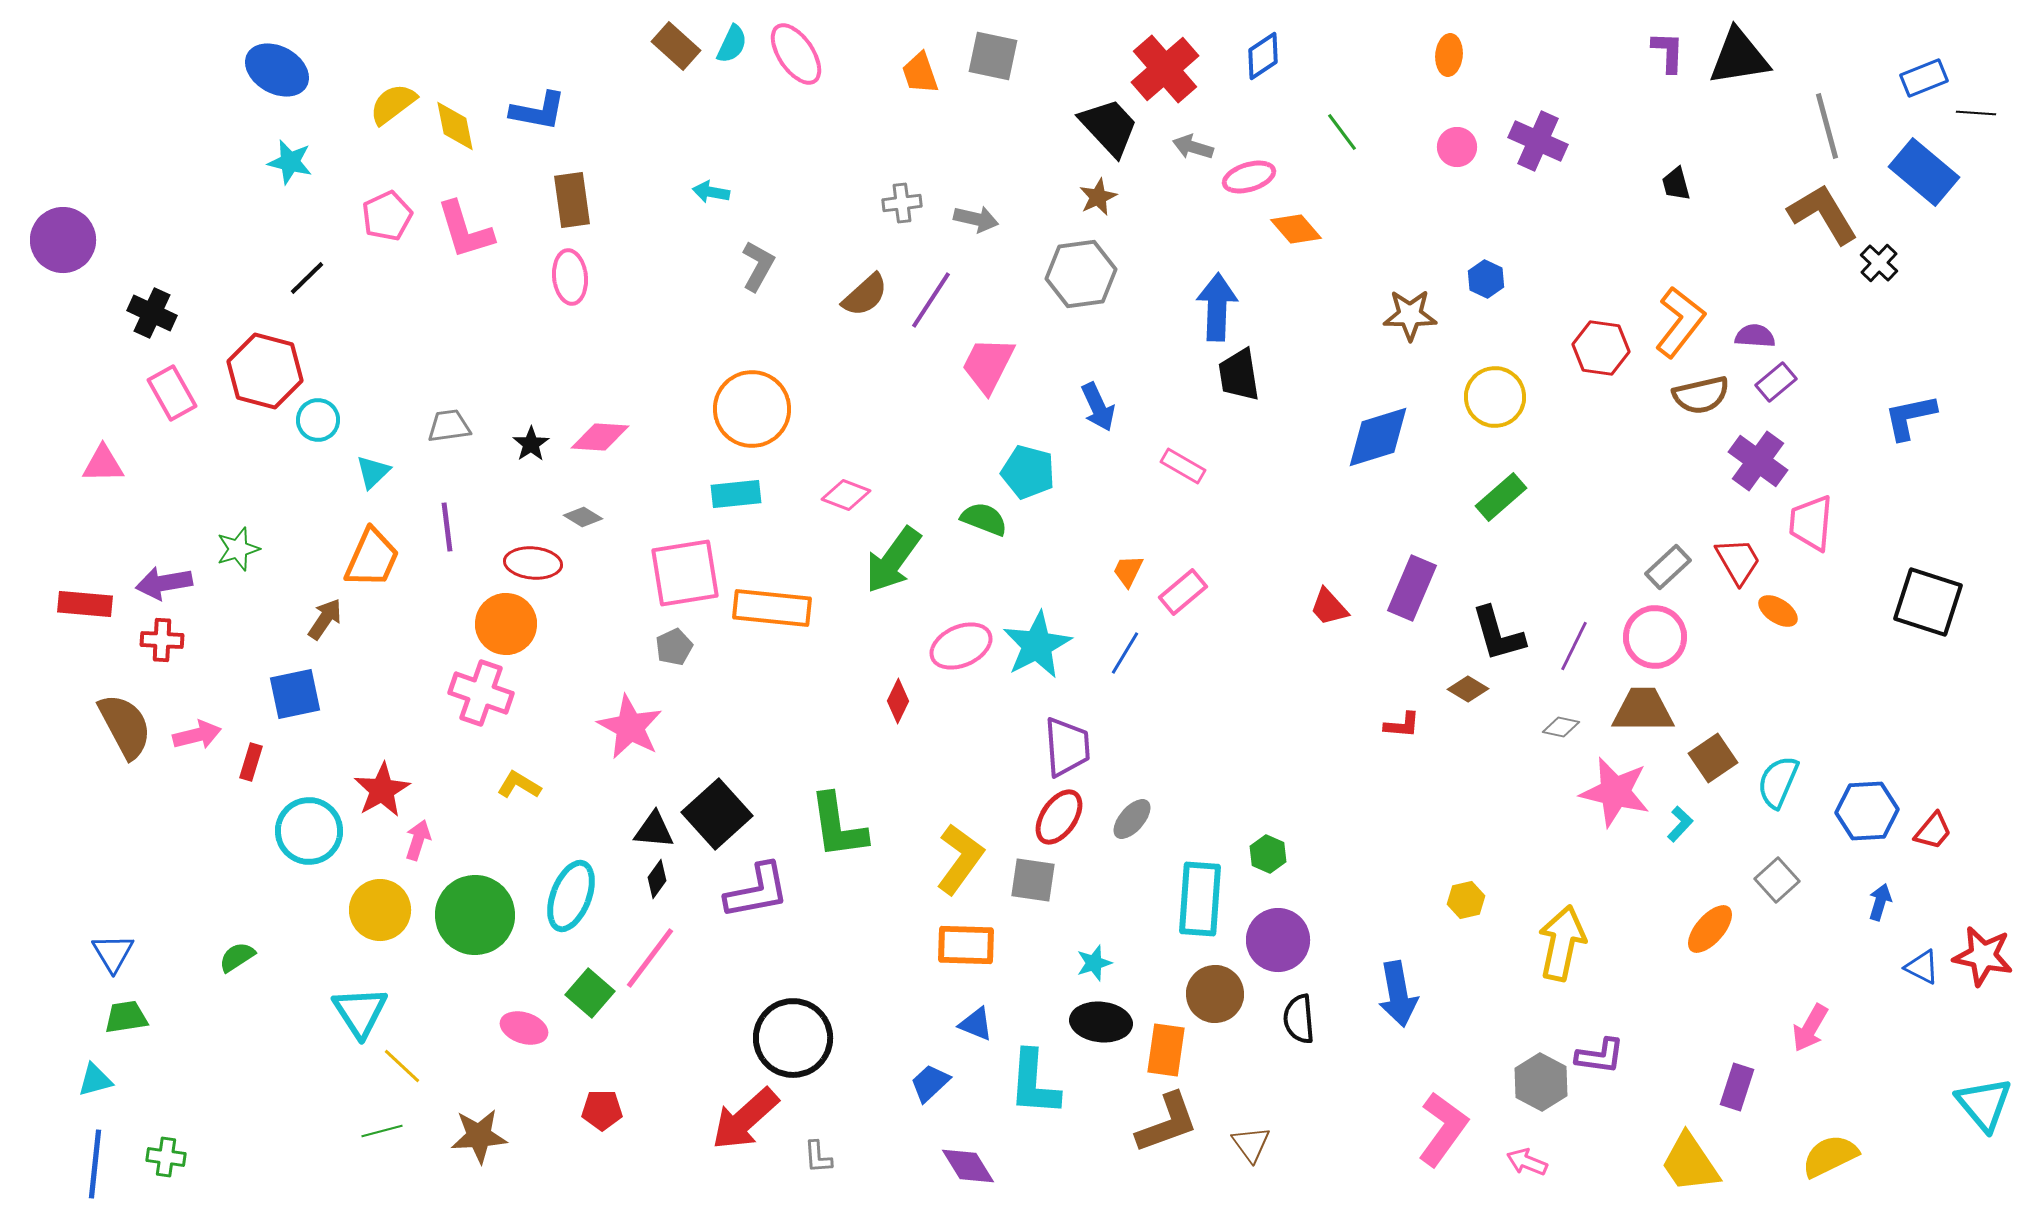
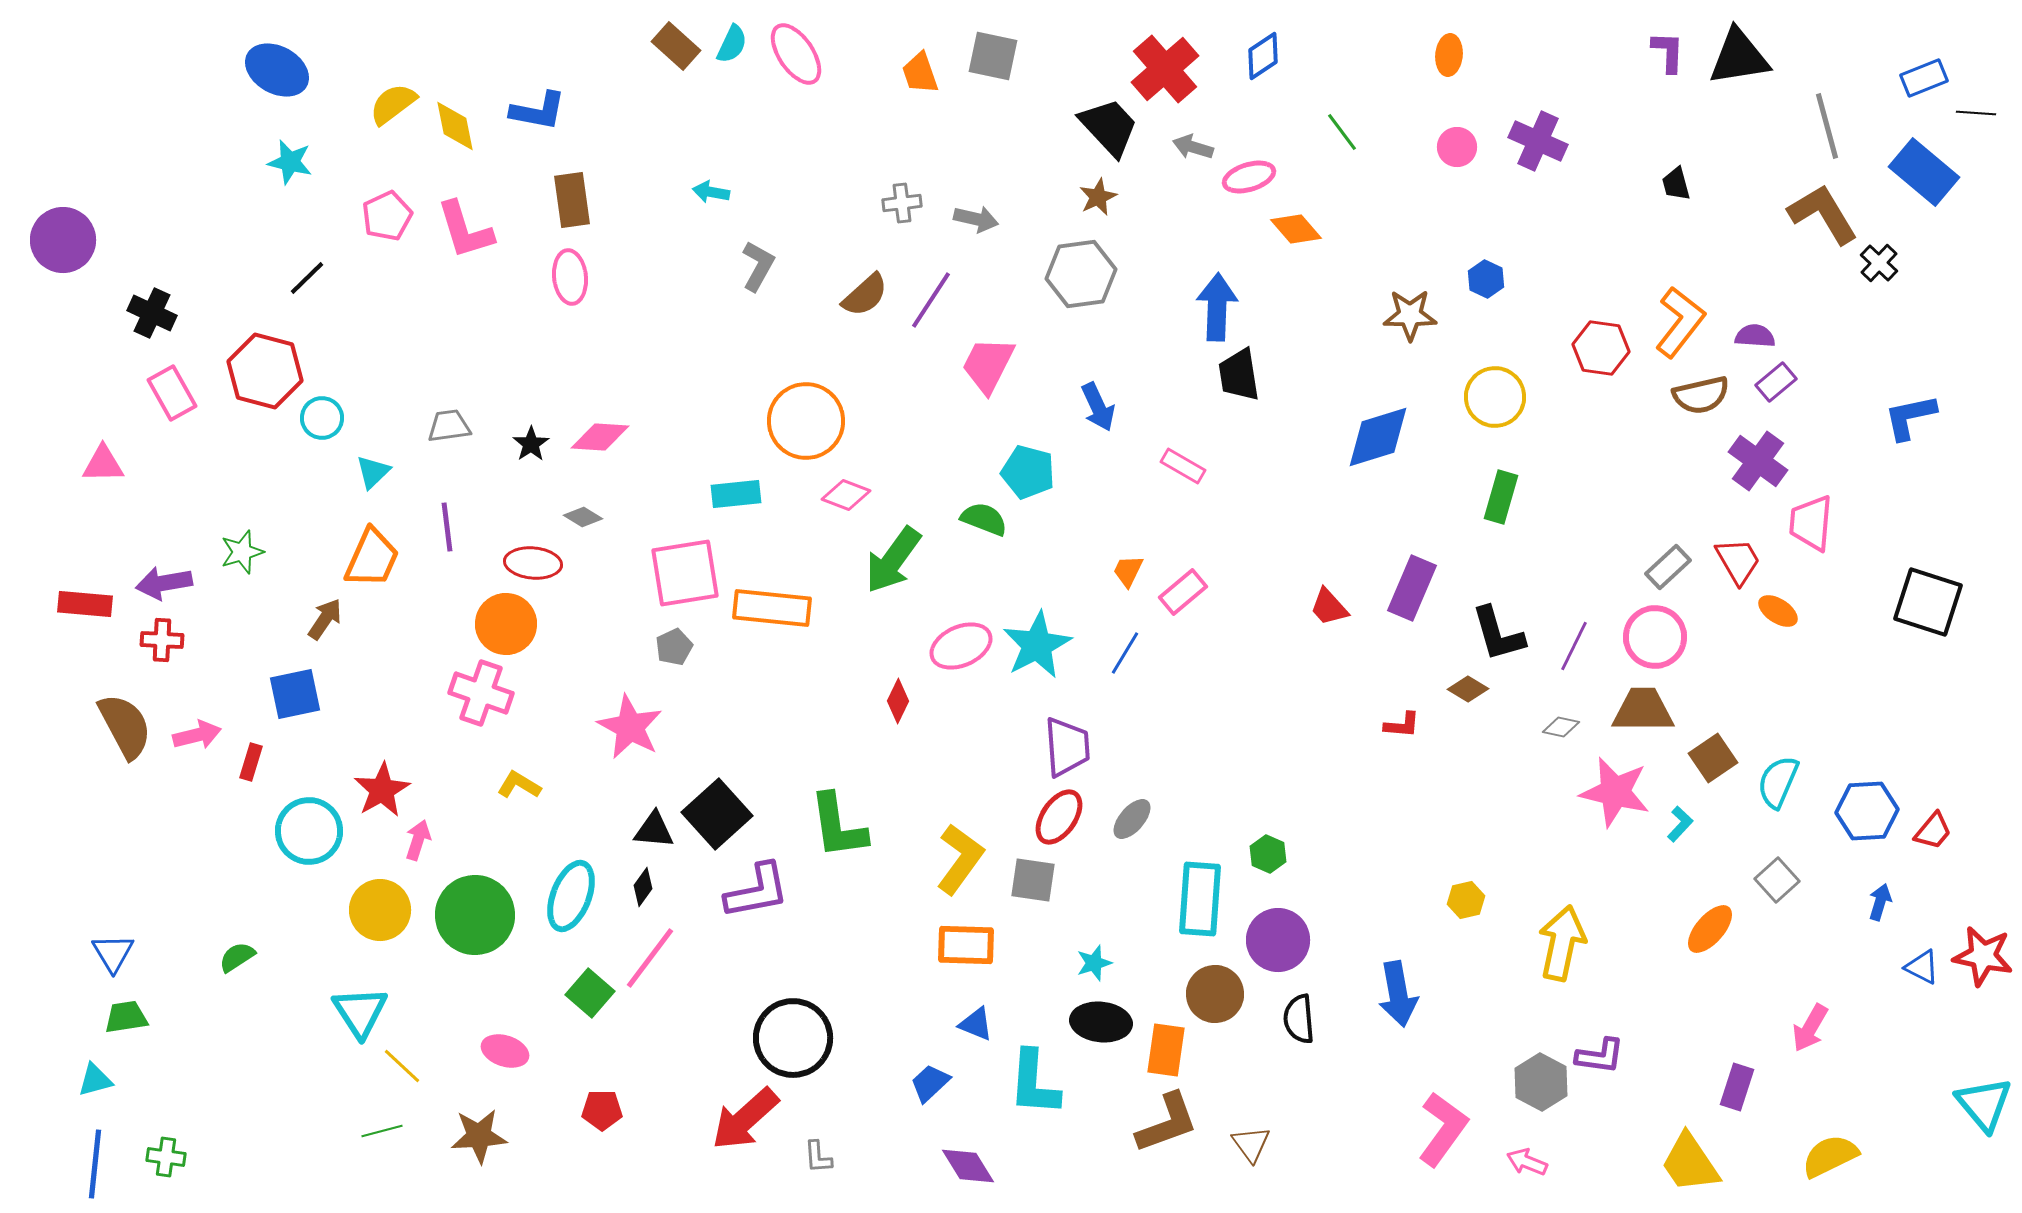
orange circle at (752, 409): moved 54 px right, 12 px down
cyan circle at (318, 420): moved 4 px right, 2 px up
green rectangle at (1501, 497): rotated 33 degrees counterclockwise
green star at (238, 549): moved 4 px right, 3 px down
black diamond at (657, 879): moved 14 px left, 8 px down
pink ellipse at (524, 1028): moved 19 px left, 23 px down
